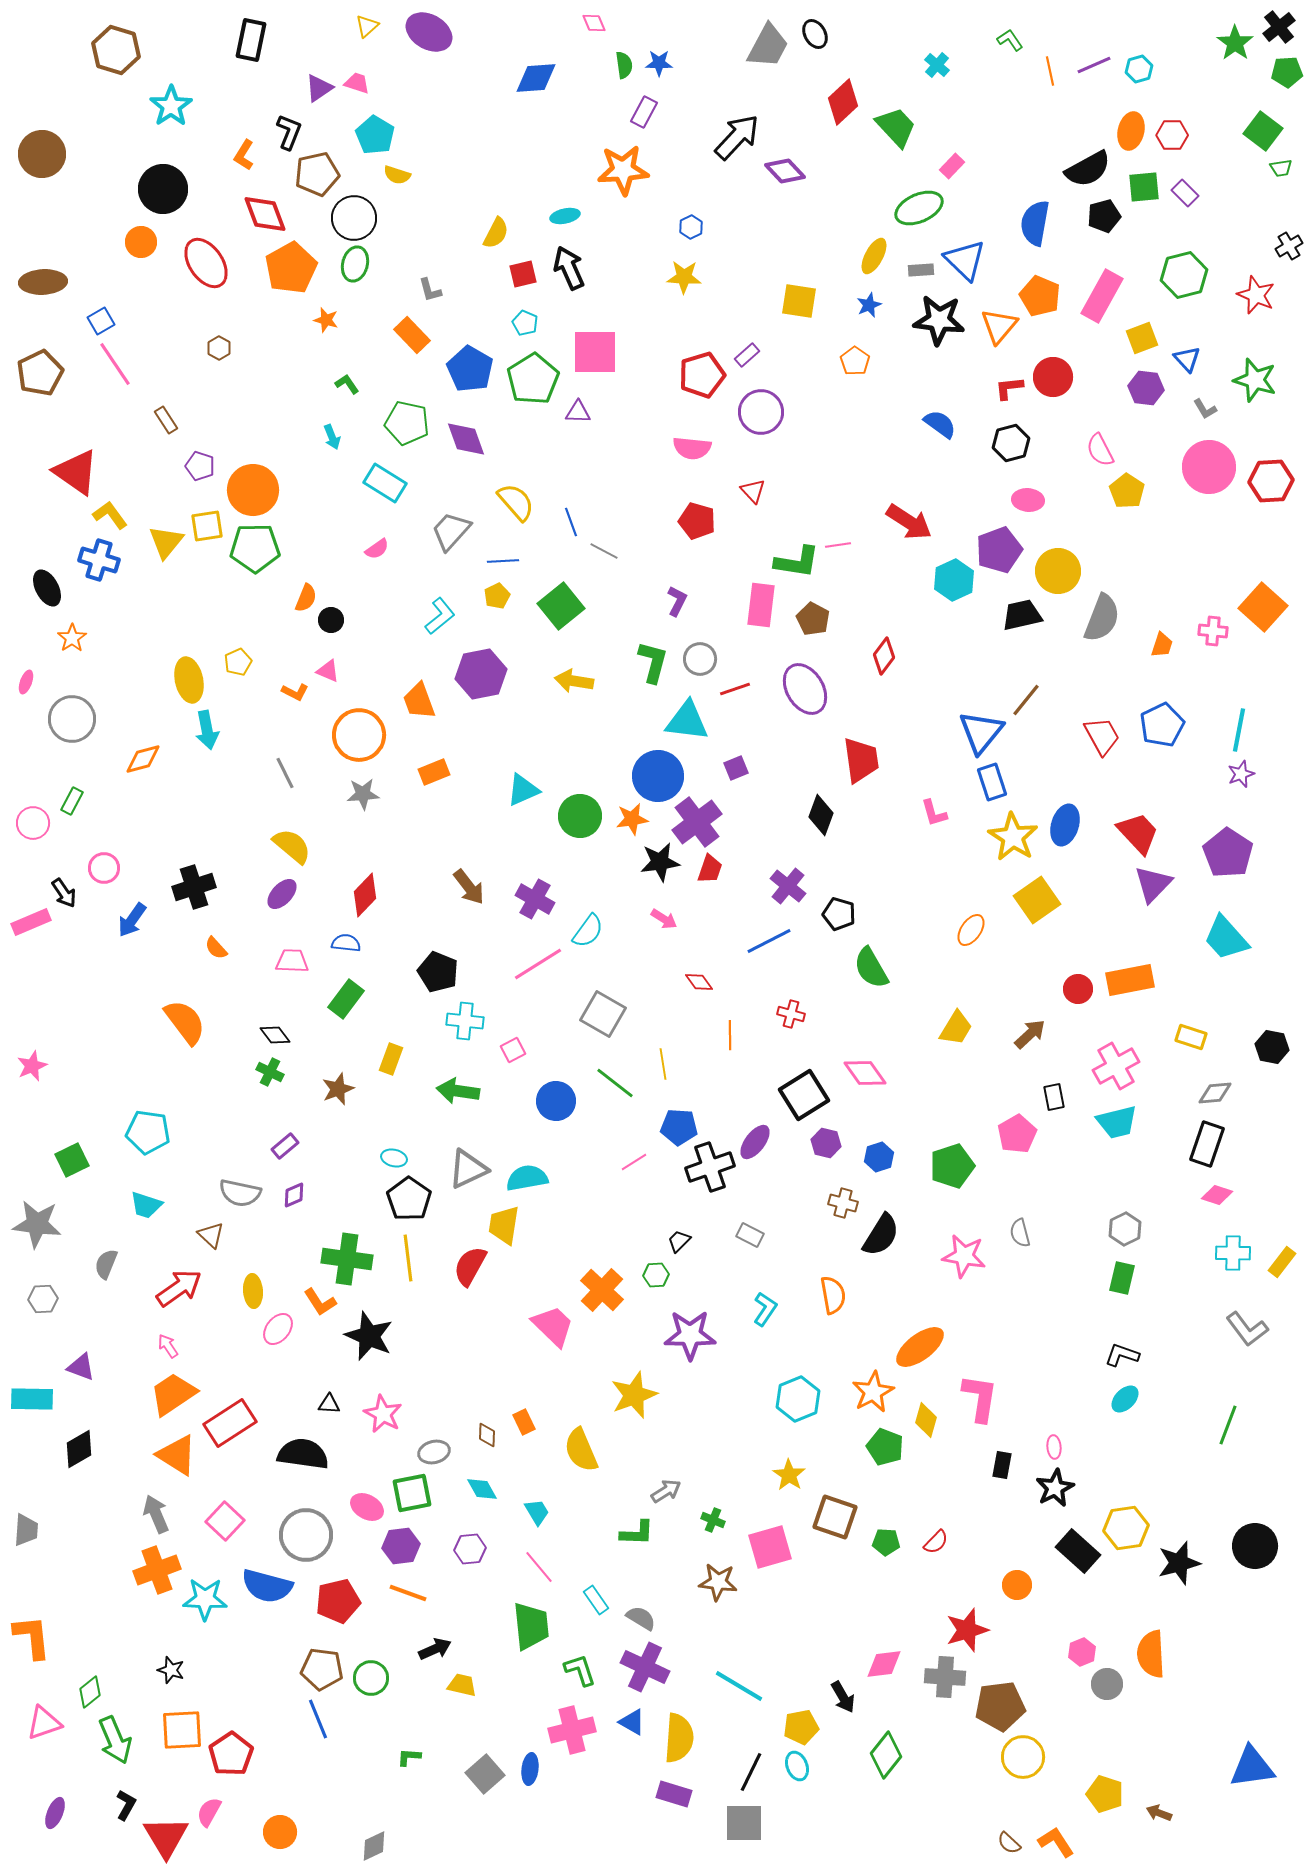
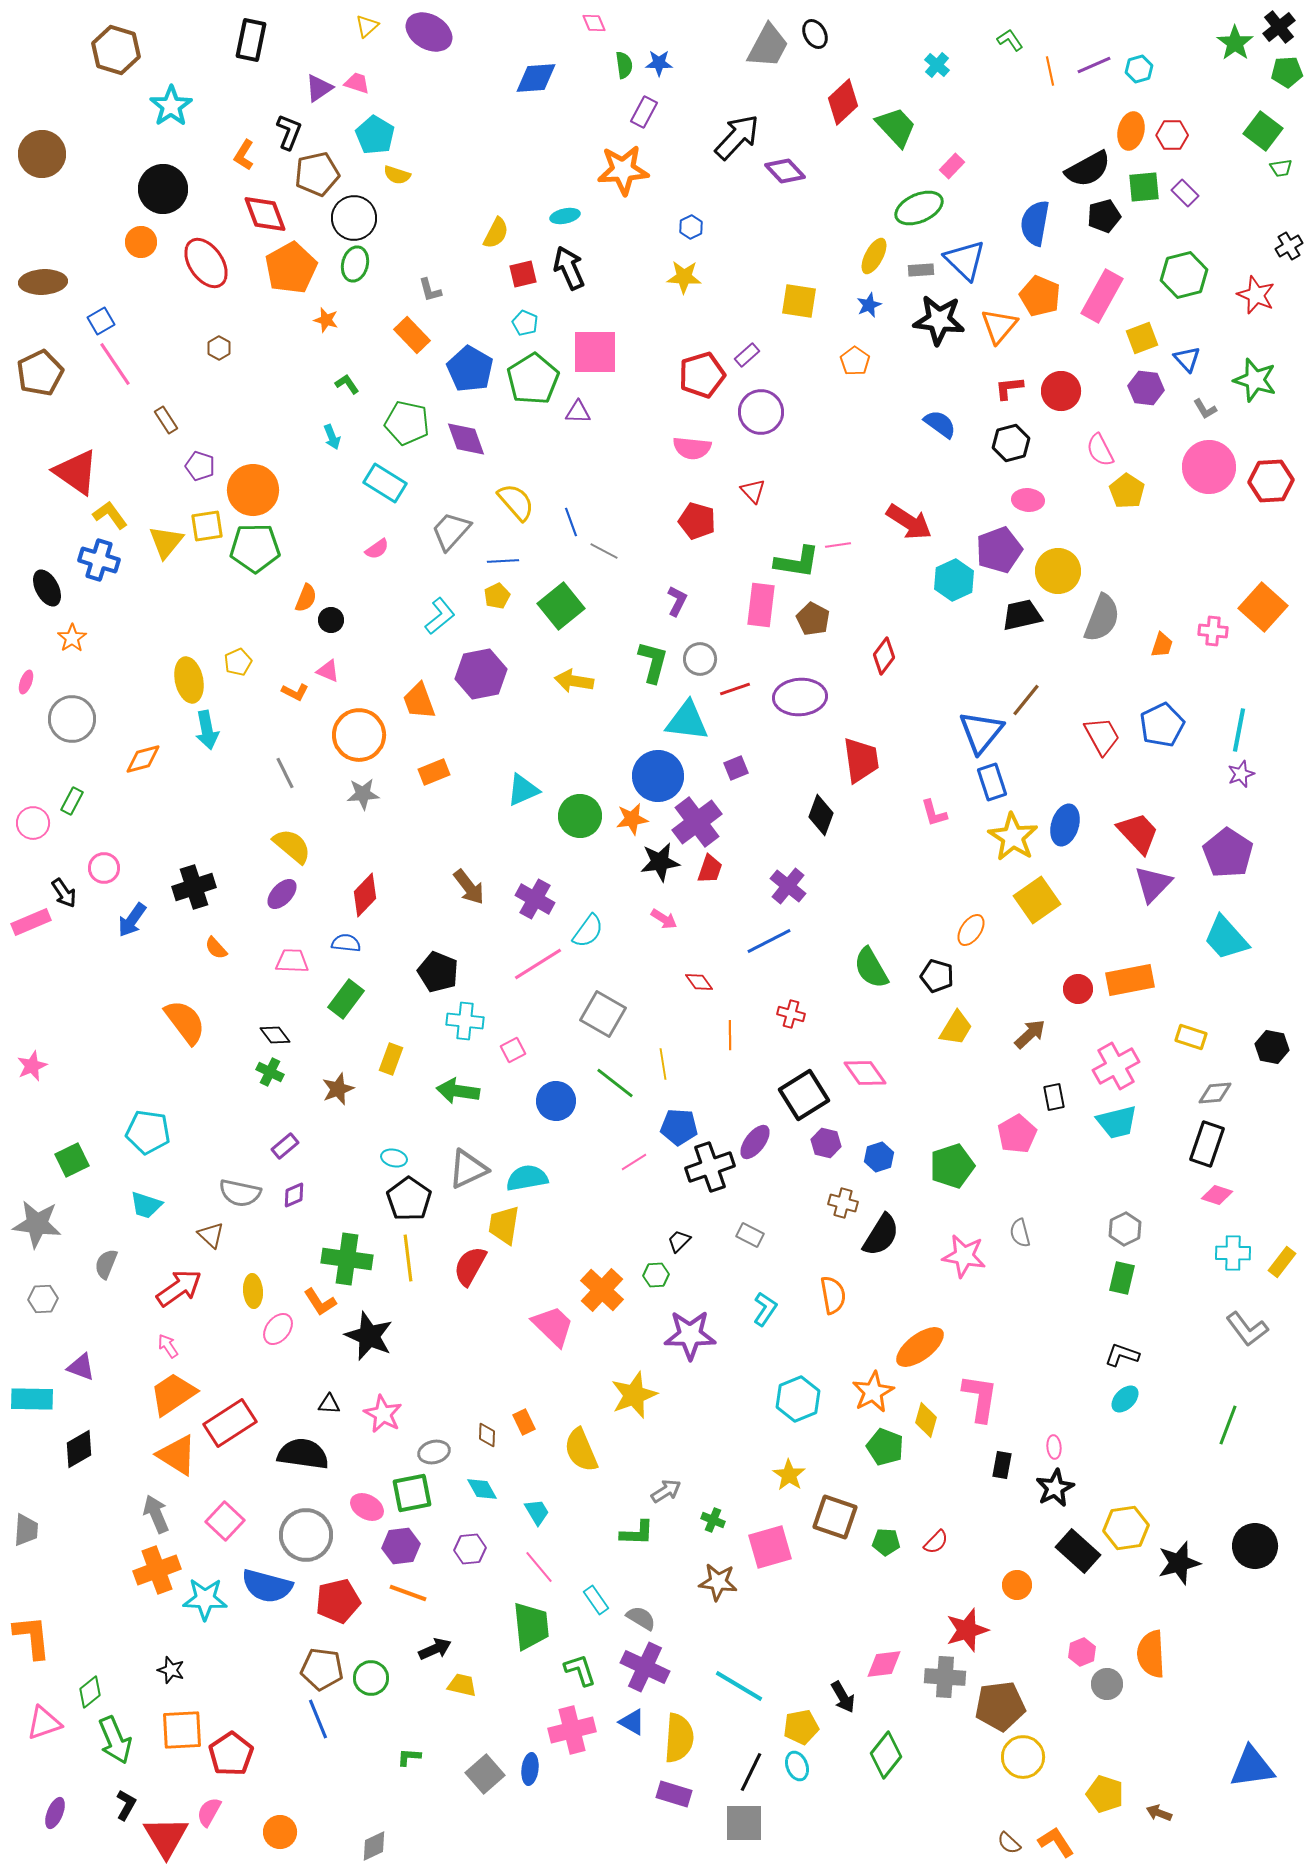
red circle at (1053, 377): moved 8 px right, 14 px down
purple ellipse at (805, 689): moved 5 px left, 8 px down; rotated 63 degrees counterclockwise
black pentagon at (839, 914): moved 98 px right, 62 px down
